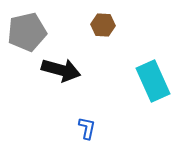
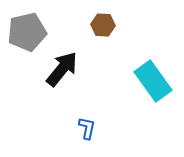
black arrow: moved 1 px right, 1 px up; rotated 66 degrees counterclockwise
cyan rectangle: rotated 12 degrees counterclockwise
